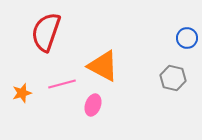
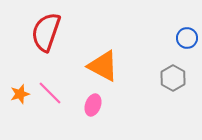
gray hexagon: rotated 15 degrees clockwise
pink line: moved 12 px left, 9 px down; rotated 60 degrees clockwise
orange star: moved 2 px left, 1 px down
